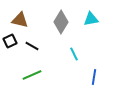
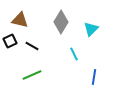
cyan triangle: moved 10 px down; rotated 35 degrees counterclockwise
